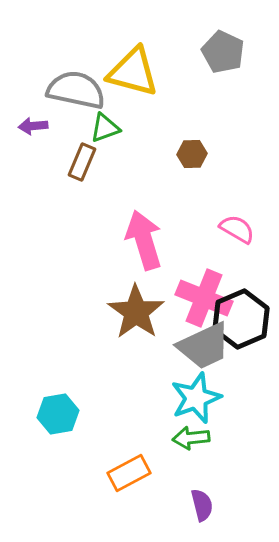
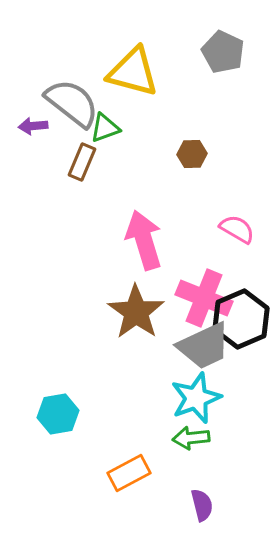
gray semicircle: moved 4 px left, 13 px down; rotated 26 degrees clockwise
